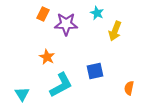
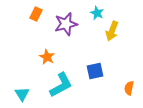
orange rectangle: moved 7 px left
purple star: rotated 15 degrees counterclockwise
yellow arrow: moved 3 px left
